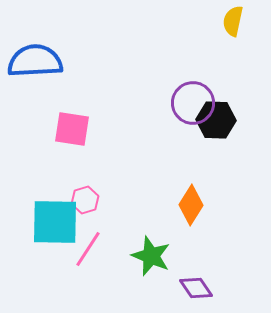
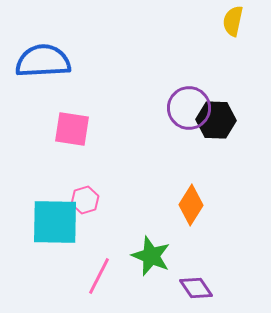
blue semicircle: moved 8 px right
purple circle: moved 4 px left, 5 px down
pink line: moved 11 px right, 27 px down; rotated 6 degrees counterclockwise
